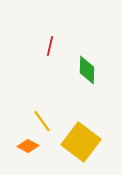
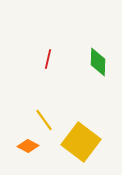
red line: moved 2 px left, 13 px down
green diamond: moved 11 px right, 8 px up
yellow line: moved 2 px right, 1 px up
